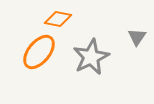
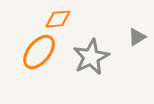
orange diamond: rotated 16 degrees counterclockwise
gray triangle: rotated 24 degrees clockwise
